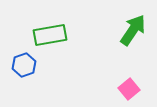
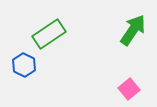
green rectangle: moved 1 px left, 1 px up; rotated 24 degrees counterclockwise
blue hexagon: rotated 15 degrees counterclockwise
